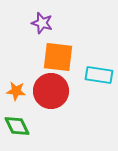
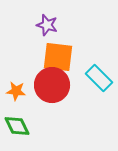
purple star: moved 5 px right, 2 px down
cyan rectangle: moved 3 px down; rotated 36 degrees clockwise
red circle: moved 1 px right, 6 px up
